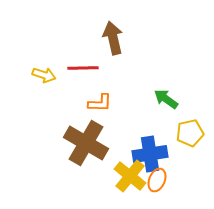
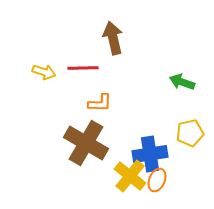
yellow arrow: moved 3 px up
green arrow: moved 16 px right, 17 px up; rotated 15 degrees counterclockwise
